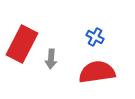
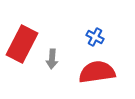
gray arrow: moved 1 px right
